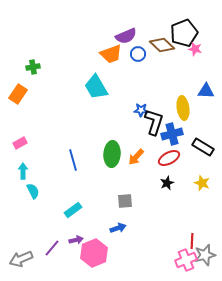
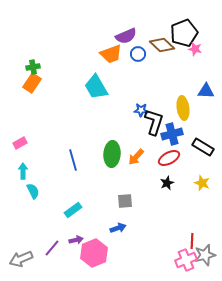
orange rectangle: moved 14 px right, 11 px up
